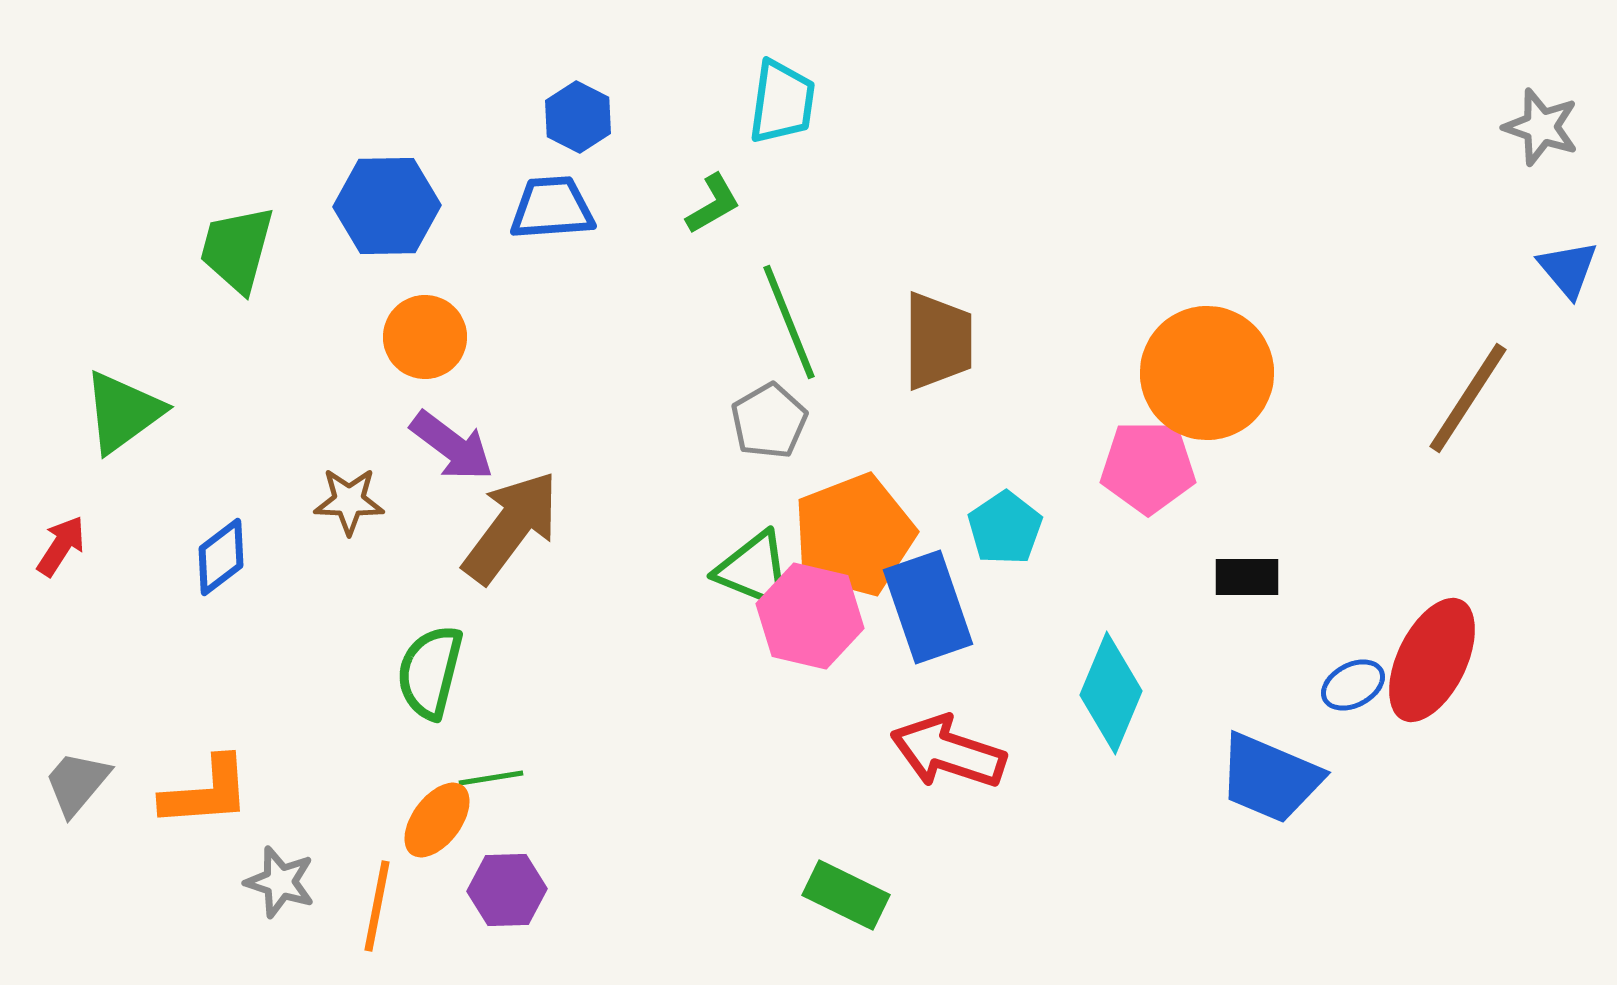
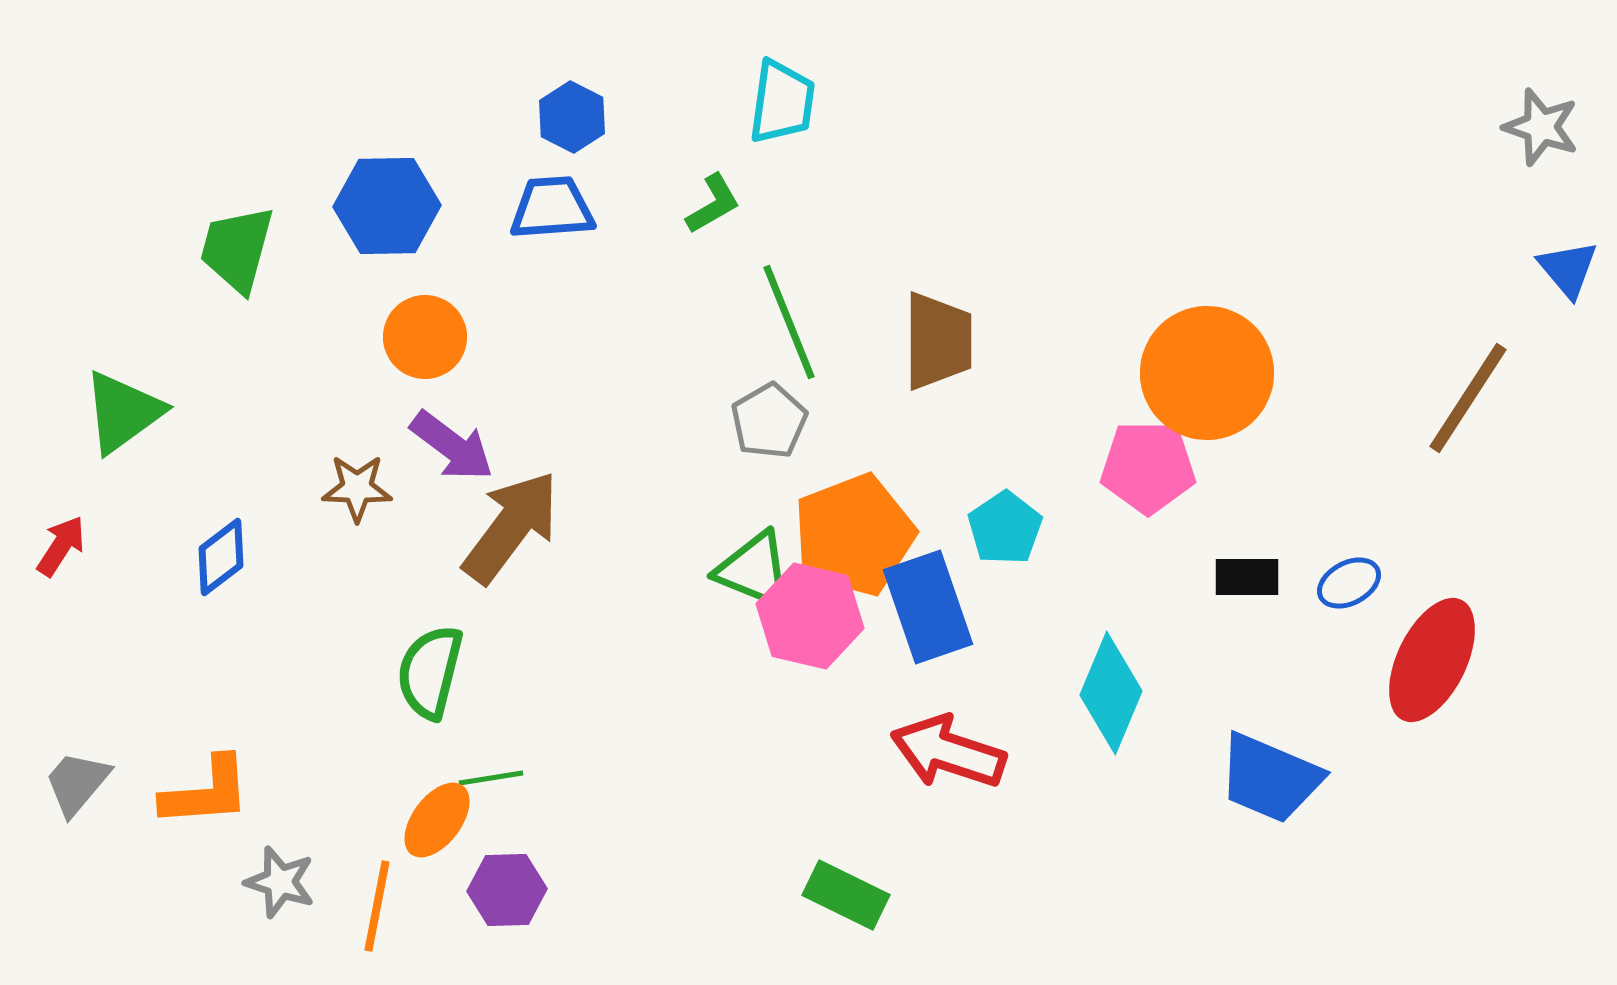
blue hexagon at (578, 117): moved 6 px left
brown star at (349, 501): moved 8 px right, 13 px up
blue ellipse at (1353, 685): moved 4 px left, 102 px up
